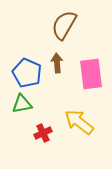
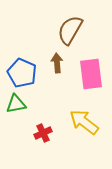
brown semicircle: moved 6 px right, 5 px down
blue pentagon: moved 5 px left
green triangle: moved 6 px left
yellow arrow: moved 5 px right
